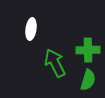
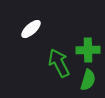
white ellipse: rotated 40 degrees clockwise
green arrow: moved 4 px right
